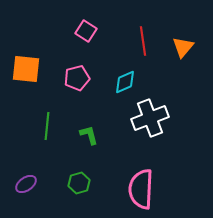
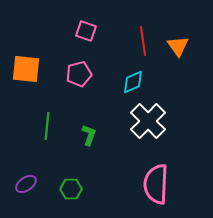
pink square: rotated 15 degrees counterclockwise
orange triangle: moved 5 px left, 1 px up; rotated 15 degrees counterclockwise
pink pentagon: moved 2 px right, 4 px up
cyan diamond: moved 8 px right
white cross: moved 2 px left, 3 px down; rotated 24 degrees counterclockwise
green L-shape: rotated 35 degrees clockwise
green hexagon: moved 8 px left, 6 px down; rotated 15 degrees clockwise
pink semicircle: moved 15 px right, 5 px up
